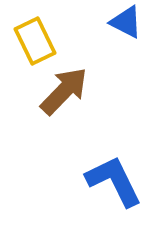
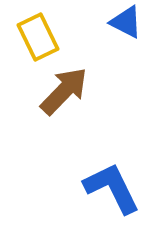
yellow rectangle: moved 3 px right, 4 px up
blue L-shape: moved 2 px left, 7 px down
